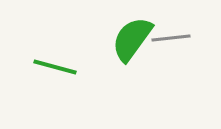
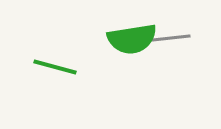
green semicircle: rotated 135 degrees counterclockwise
